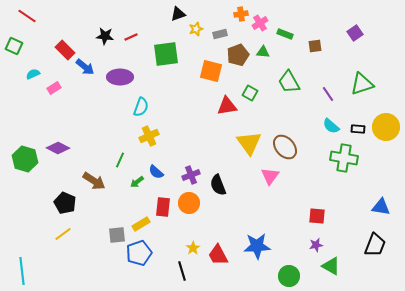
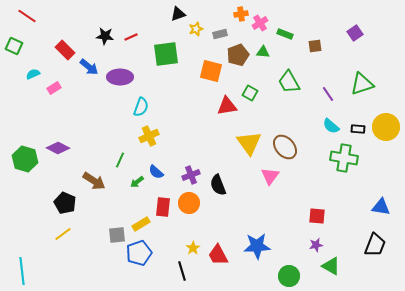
blue arrow at (85, 67): moved 4 px right
